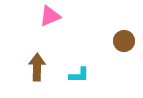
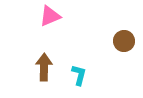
brown arrow: moved 7 px right
cyan L-shape: rotated 75 degrees counterclockwise
